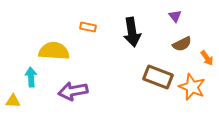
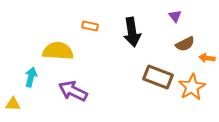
orange rectangle: moved 2 px right, 1 px up
brown semicircle: moved 3 px right
yellow semicircle: moved 4 px right
orange arrow: rotated 133 degrees clockwise
cyan arrow: rotated 18 degrees clockwise
orange star: rotated 20 degrees clockwise
purple arrow: rotated 36 degrees clockwise
yellow triangle: moved 3 px down
